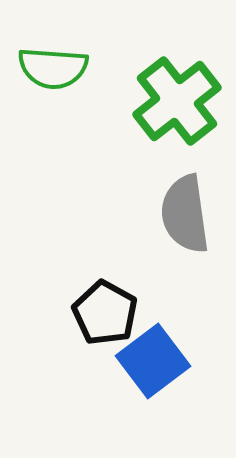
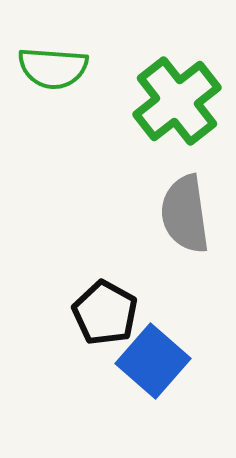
blue square: rotated 12 degrees counterclockwise
